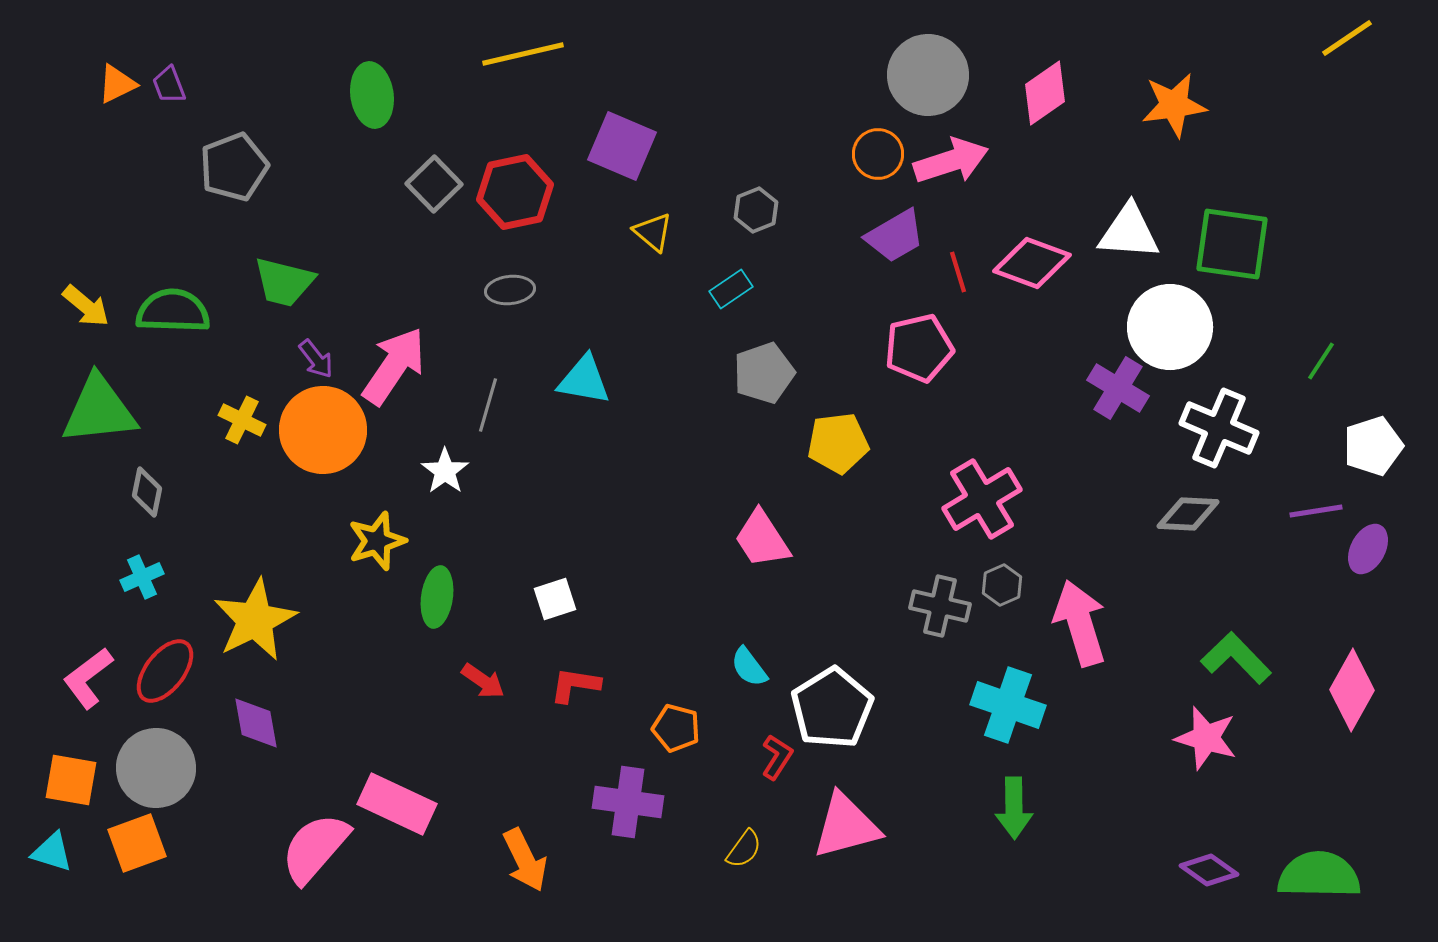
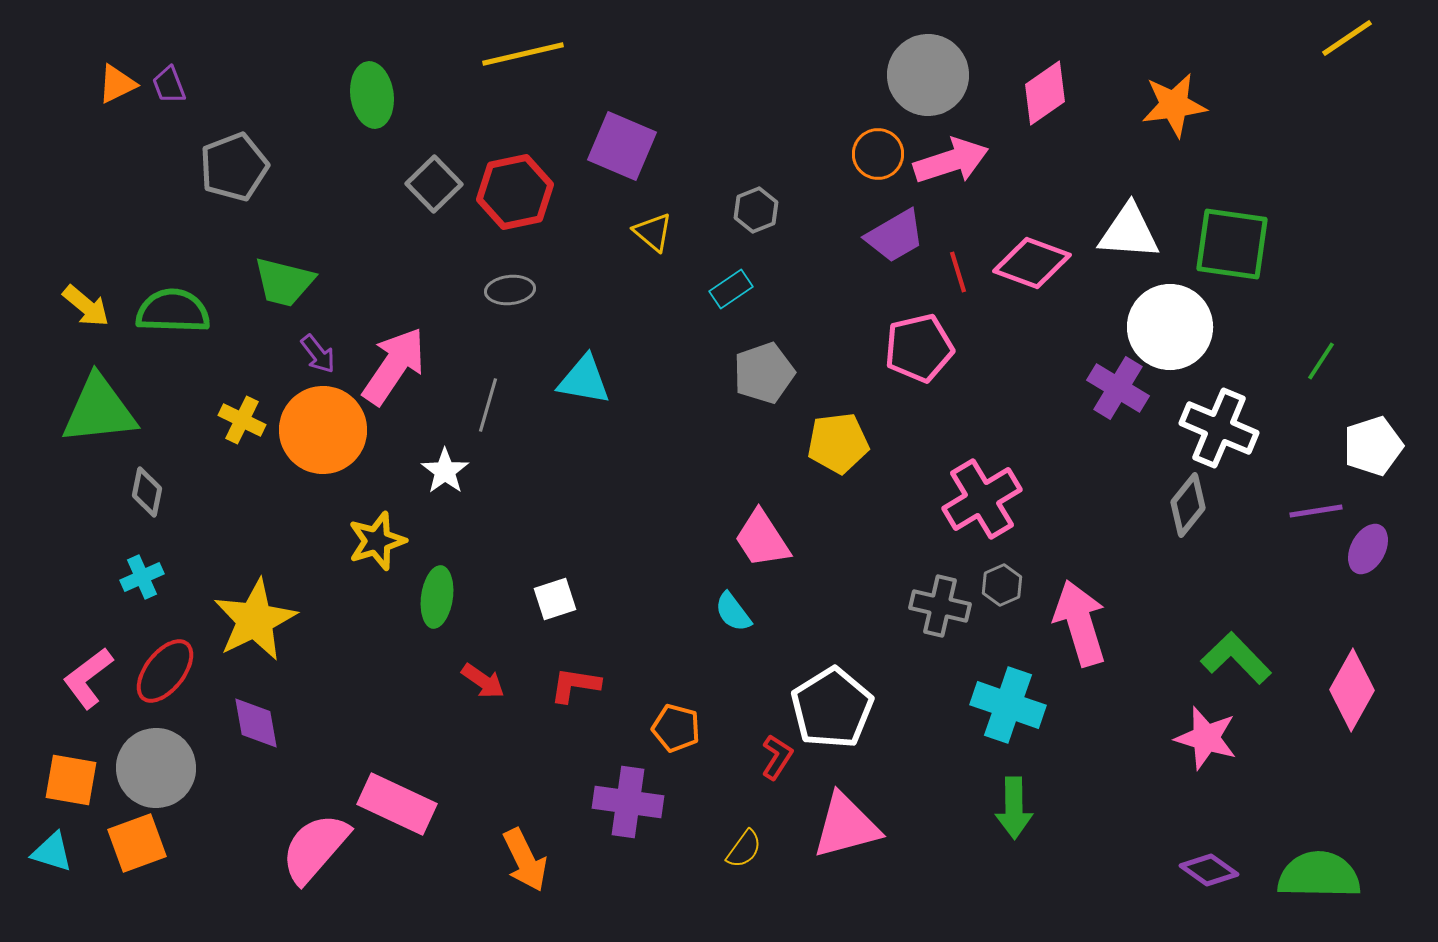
purple arrow at (316, 359): moved 2 px right, 5 px up
gray diamond at (1188, 514): moved 9 px up; rotated 54 degrees counterclockwise
cyan semicircle at (749, 667): moved 16 px left, 55 px up
